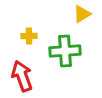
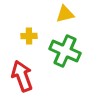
yellow triangle: moved 17 px left; rotated 18 degrees clockwise
green cross: rotated 28 degrees clockwise
